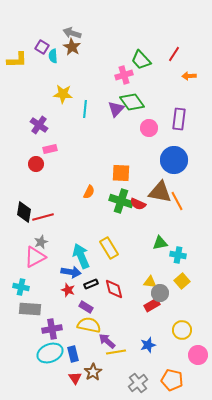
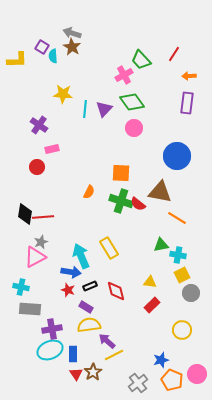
pink cross at (124, 75): rotated 12 degrees counterclockwise
purple triangle at (116, 109): moved 12 px left
purple rectangle at (179, 119): moved 8 px right, 16 px up
pink circle at (149, 128): moved 15 px left
pink rectangle at (50, 149): moved 2 px right
blue circle at (174, 160): moved 3 px right, 4 px up
red circle at (36, 164): moved 1 px right, 3 px down
orange line at (177, 201): moved 17 px down; rotated 30 degrees counterclockwise
red semicircle at (138, 204): rotated 14 degrees clockwise
black diamond at (24, 212): moved 1 px right, 2 px down
red line at (43, 217): rotated 10 degrees clockwise
green triangle at (160, 243): moved 1 px right, 2 px down
yellow square at (182, 281): moved 6 px up; rotated 14 degrees clockwise
black rectangle at (91, 284): moved 1 px left, 2 px down
red diamond at (114, 289): moved 2 px right, 2 px down
gray circle at (160, 293): moved 31 px right
red rectangle at (152, 305): rotated 14 degrees counterclockwise
yellow semicircle at (89, 325): rotated 20 degrees counterclockwise
blue star at (148, 345): moved 13 px right, 15 px down
yellow line at (116, 352): moved 2 px left, 3 px down; rotated 18 degrees counterclockwise
cyan ellipse at (50, 353): moved 3 px up
blue rectangle at (73, 354): rotated 14 degrees clockwise
pink circle at (198, 355): moved 1 px left, 19 px down
red triangle at (75, 378): moved 1 px right, 4 px up
orange pentagon at (172, 380): rotated 10 degrees clockwise
